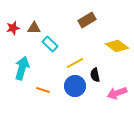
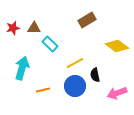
orange line: rotated 32 degrees counterclockwise
